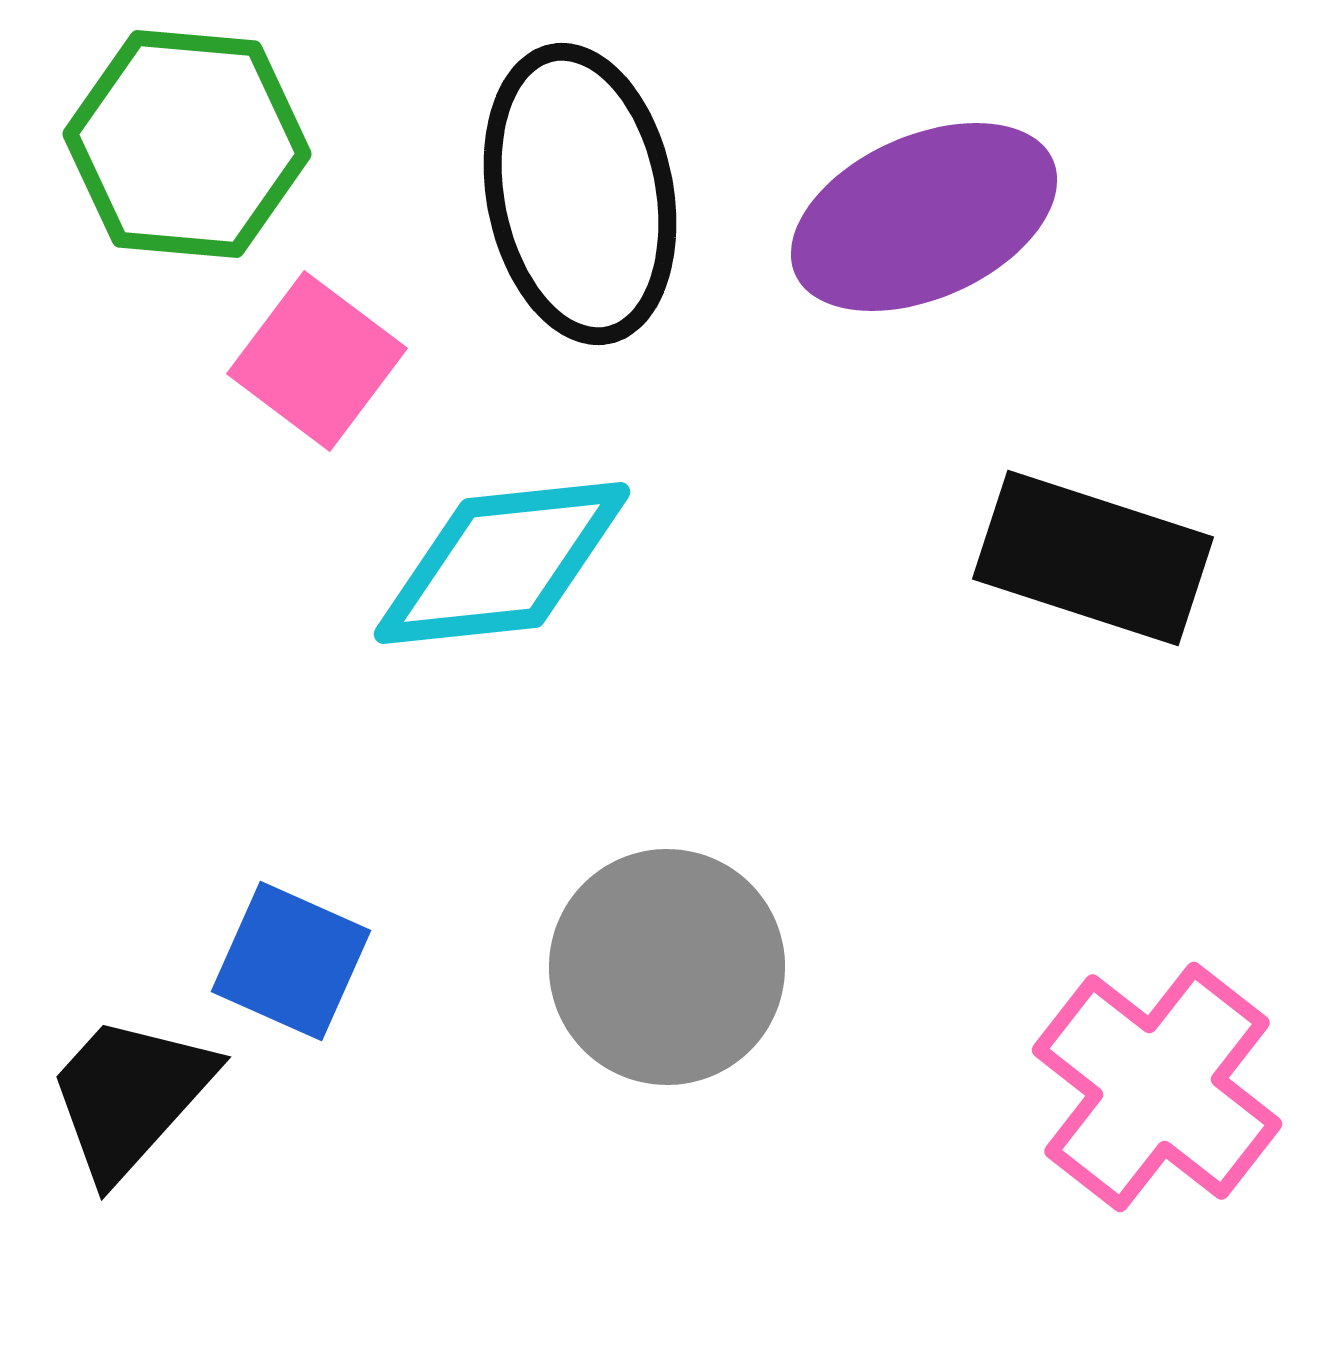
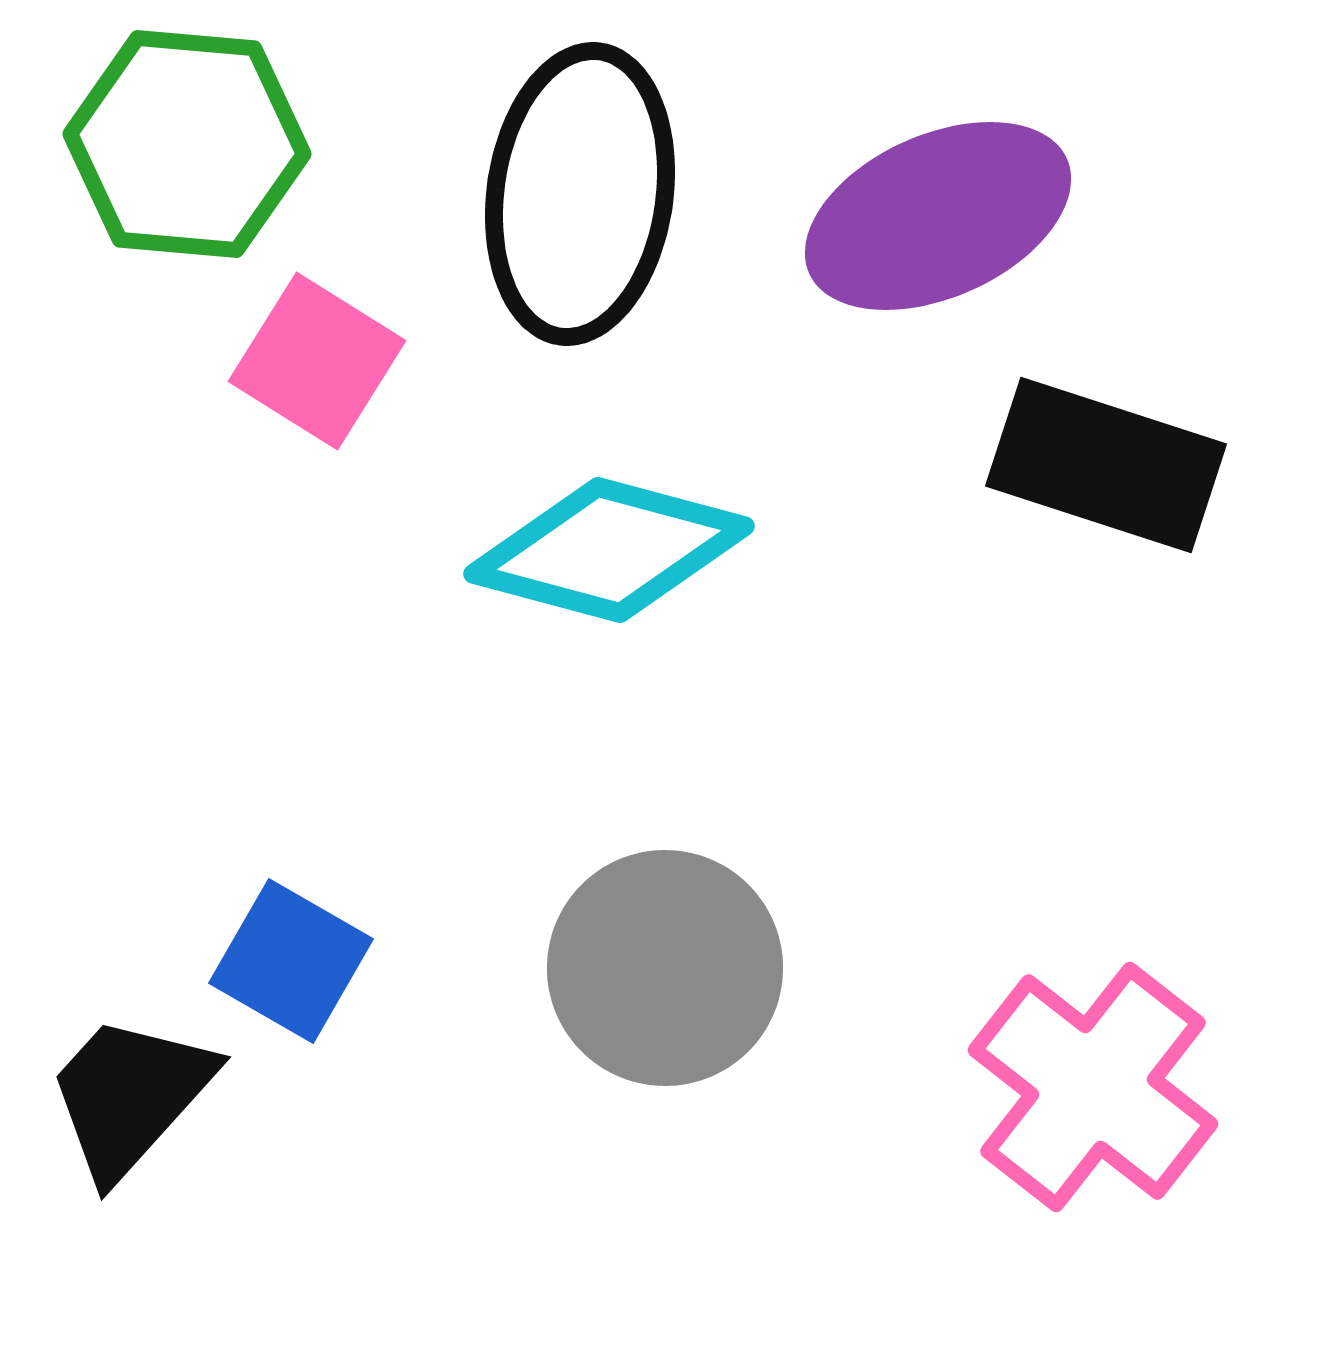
black ellipse: rotated 19 degrees clockwise
purple ellipse: moved 14 px right, 1 px up
pink square: rotated 5 degrees counterclockwise
black rectangle: moved 13 px right, 93 px up
cyan diamond: moved 107 px right, 13 px up; rotated 21 degrees clockwise
blue square: rotated 6 degrees clockwise
gray circle: moved 2 px left, 1 px down
pink cross: moved 64 px left
